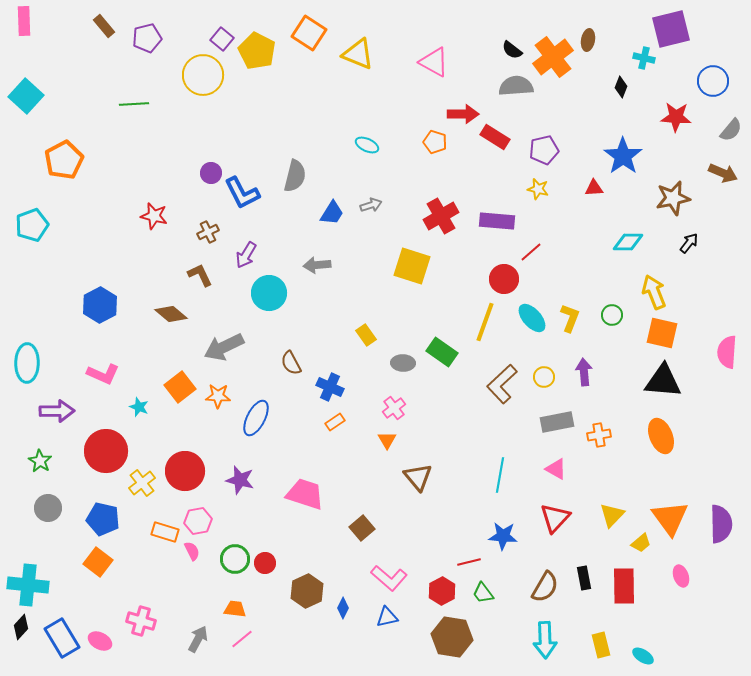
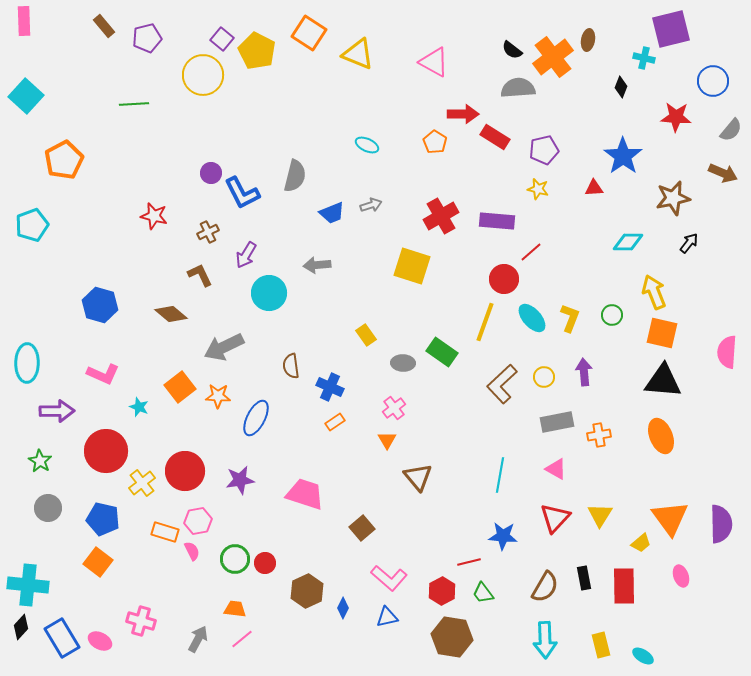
gray semicircle at (516, 86): moved 2 px right, 2 px down
orange pentagon at (435, 142): rotated 15 degrees clockwise
blue trapezoid at (332, 213): rotated 36 degrees clockwise
blue hexagon at (100, 305): rotated 16 degrees counterclockwise
brown semicircle at (291, 363): moved 3 px down; rotated 20 degrees clockwise
purple star at (240, 480): rotated 24 degrees counterclockwise
yellow triangle at (612, 515): moved 12 px left; rotated 12 degrees counterclockwise
